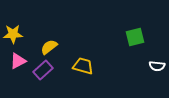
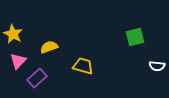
yellow star: rotated 30 degrees clockwise
yellow semicircle: rotated 18 degrees clockwise
pink triangle: rotated 18 degrees counterclockwise
purple rectangle: moved 6 px left, 8 px down
